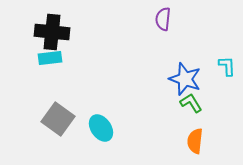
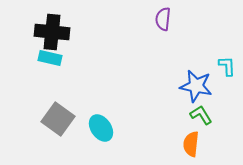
cyan rectangle: rotated 20 degrees clockwise
blue star: moved 11 px right, 7 px down; rotated 8 degrees counterclockwise
green L-shape: moved 10 px right, 12 px down
orange semicircle: moved 4 px left, 3 px down
